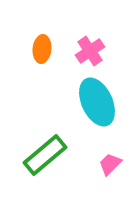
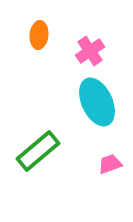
orange ellipse: moved 3 px left, 14 px up
green rectangle: moved 7 px left, 4 px up
pink trapezoid: rotated 25 degrees clockwise
